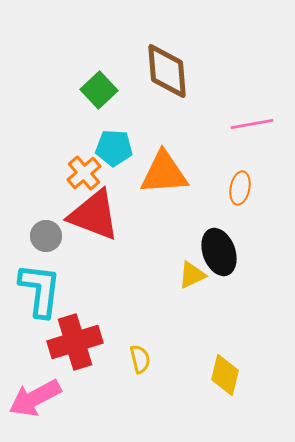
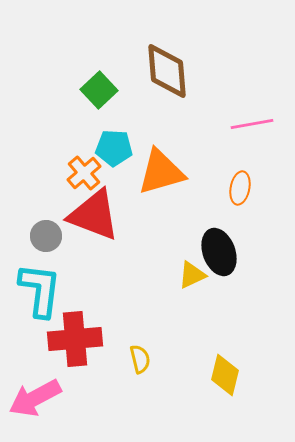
orange triangle: moved 3 px left, 1 px up; rotated 12 degrees counterclockwise
red cross: moved 3 px up; rotated 12 degrees clockwise
